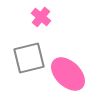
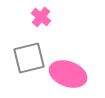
pink ellipse: rotated 24 degrees counterclockwise
